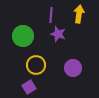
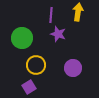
yellow arrow: moved 1 px left, 2 px up
green circle: moved 1 px left, 2 px down
